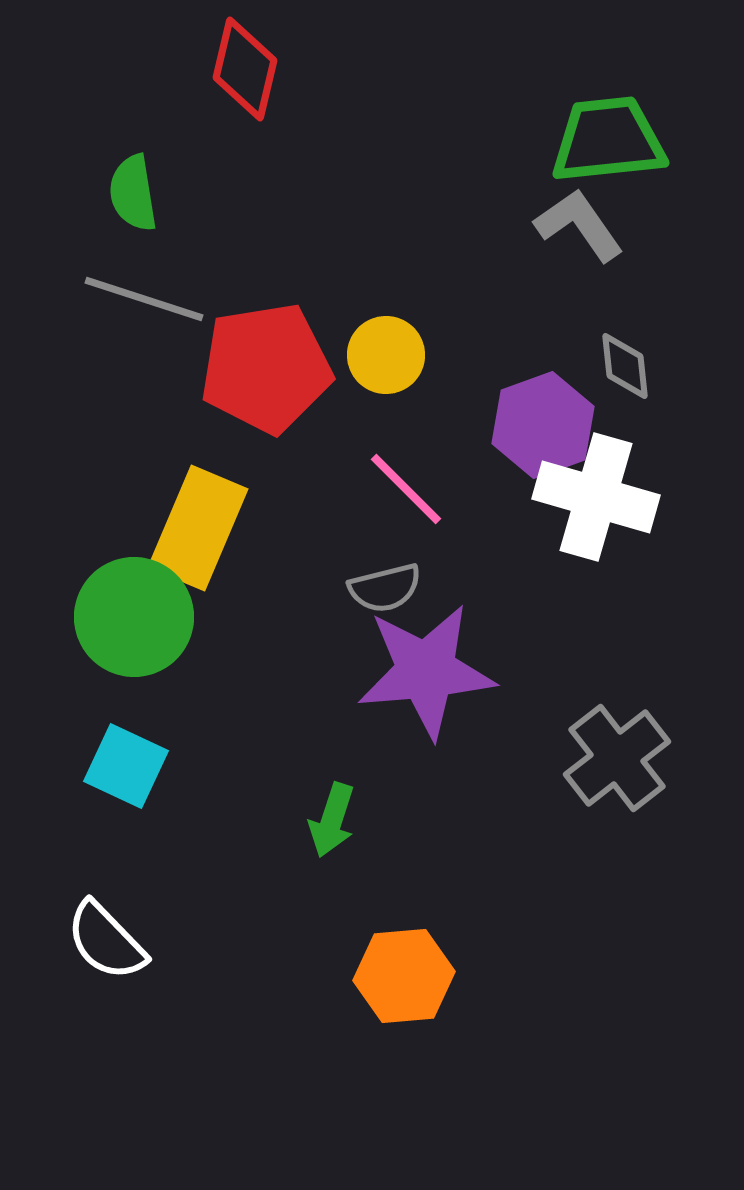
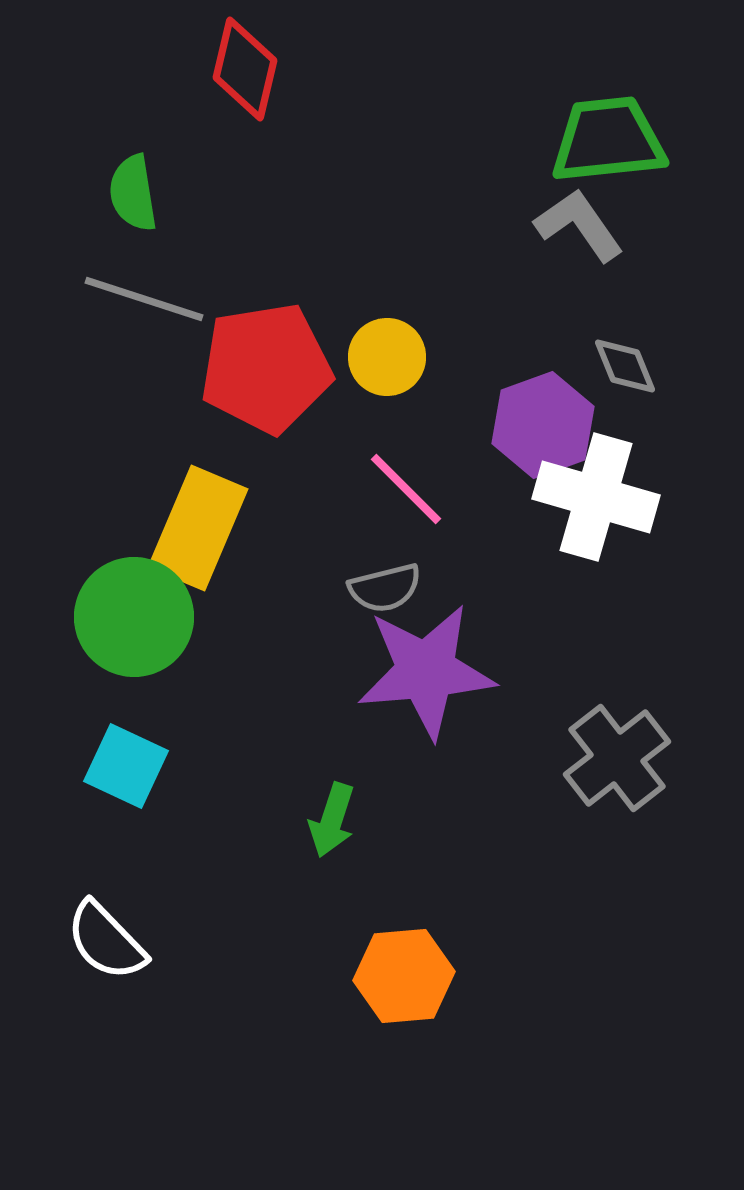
yellow circle: moved 1 px right, 2 px down
gray diamond: rotated 16 degrees counterclockwise
